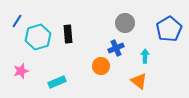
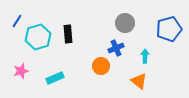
blue pentagon: rotated 15 degrees clockwise
cyan rectangle: moved 2 px left, 4 px up
